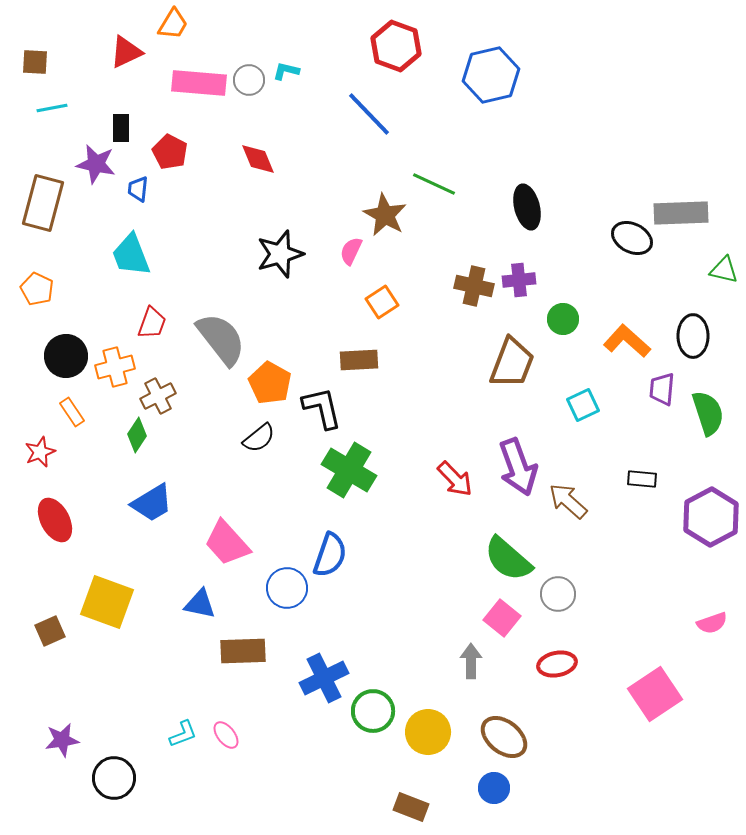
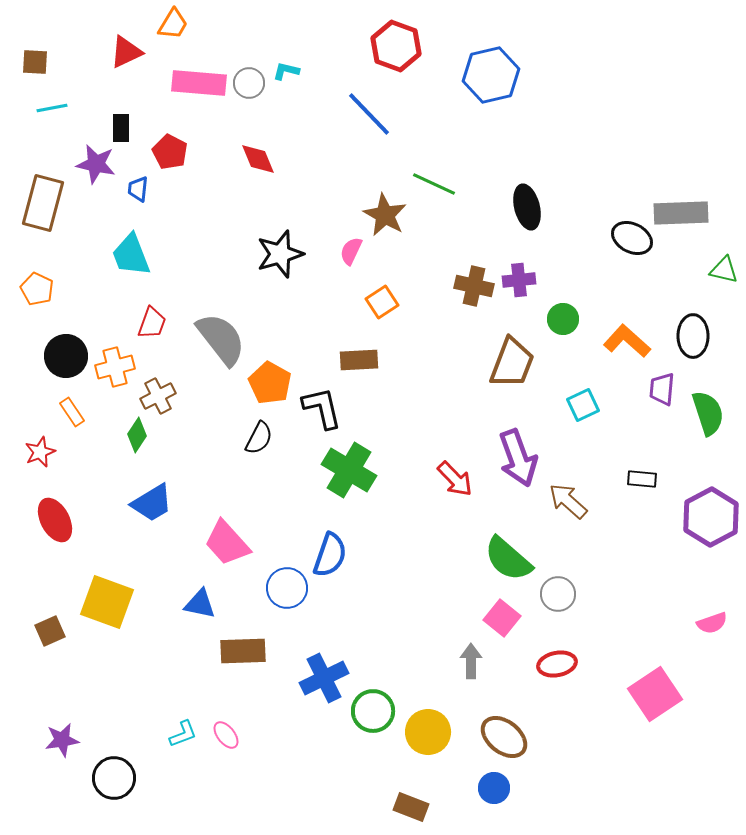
gray circle at (249, 80): moved 3 px down
black semicircle at (259, 438): rotated 24 degrees counterclockwise
purple arrow at (518, 467): moved 9 px up
